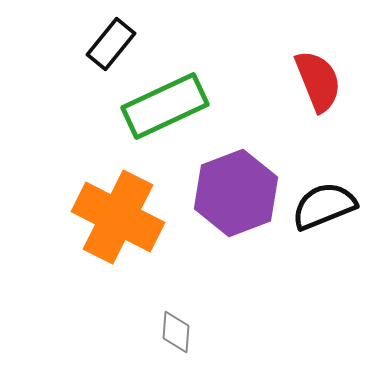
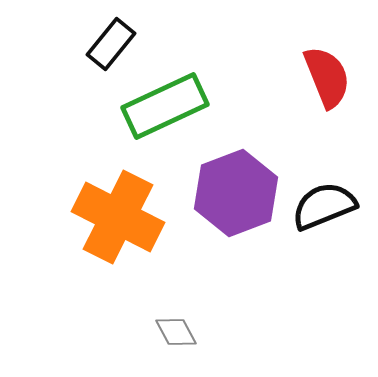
red semicircle: moved 9 px right, 4 px up
gray diamond: rotated 33 degrees counterclockwise
